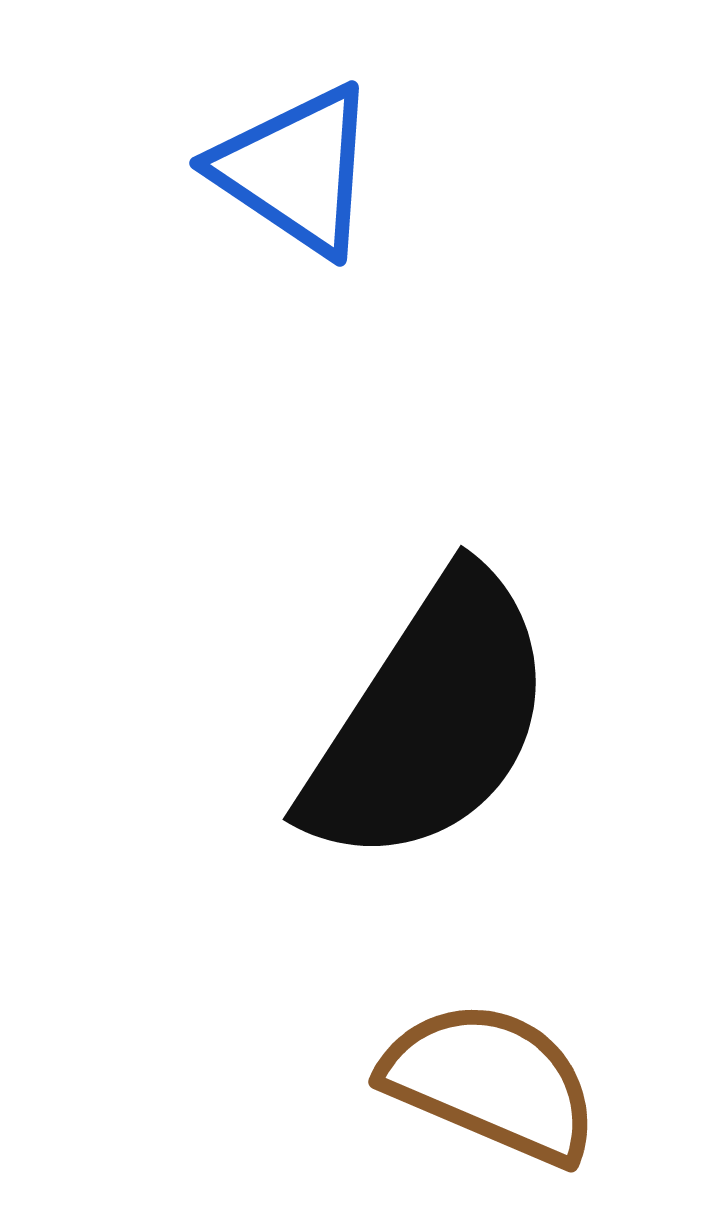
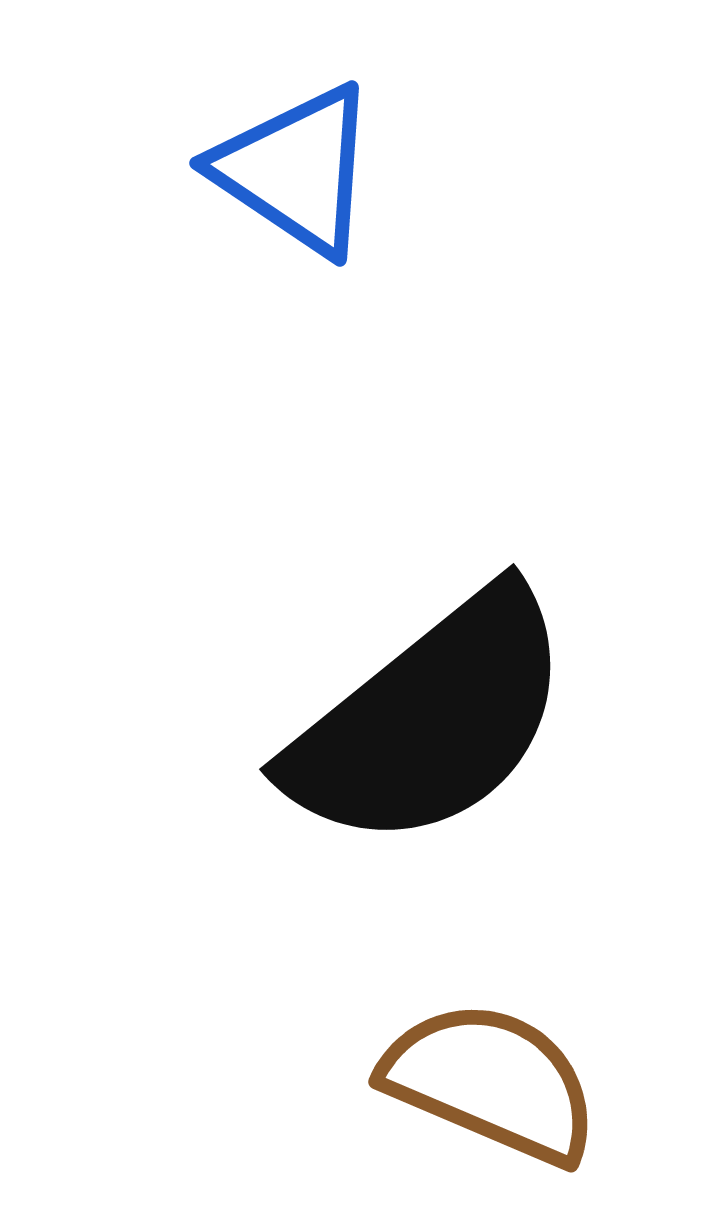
black semicircle: rotated 18 degrees clockwise
